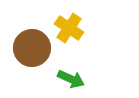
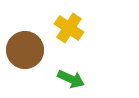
brown circle: moved 7 px left, 2 px down
